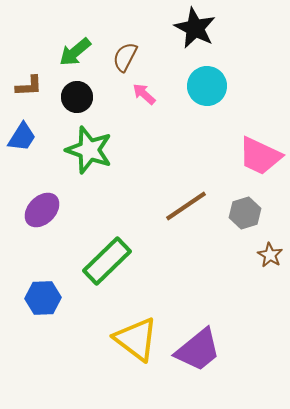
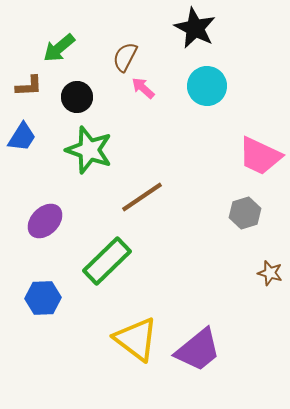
green arrow: moved 16 px left, 4 px up
pink arrow: moved 1 px left, 6 px up
brown line: moved 44 px left, 9 px up
purple ellipse: moved 3 px right, 11 px down
brown star: moved 18 px down; rotated 15 degrees counterclockwise
